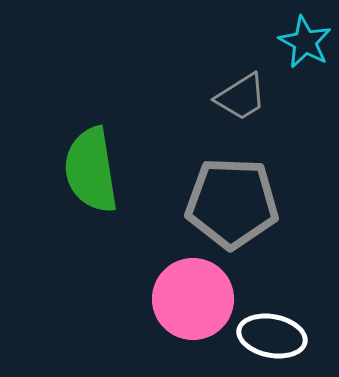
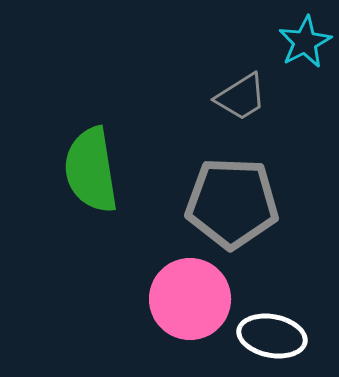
cyan star: rotated 16 degrees clockwise
pink circle: moved 3 px left
